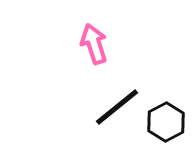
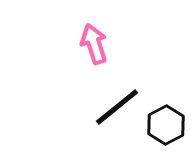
black hexagon: moved 3 px down
